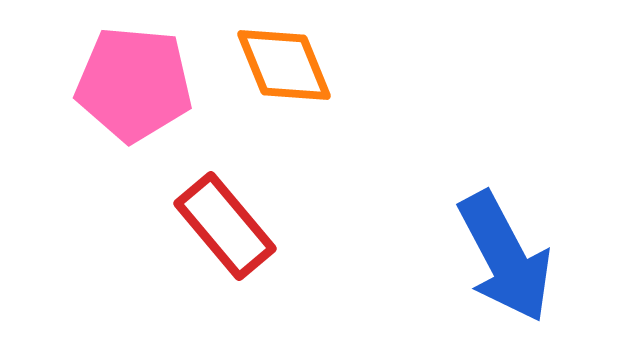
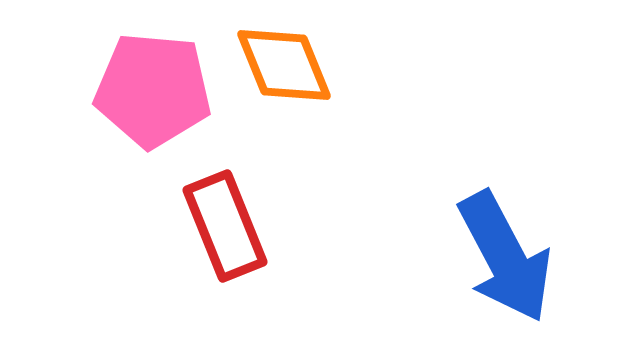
pink pentagon: moved 19 px right, 6 px down
red rectangle: rotated 18 degrees clockwise
